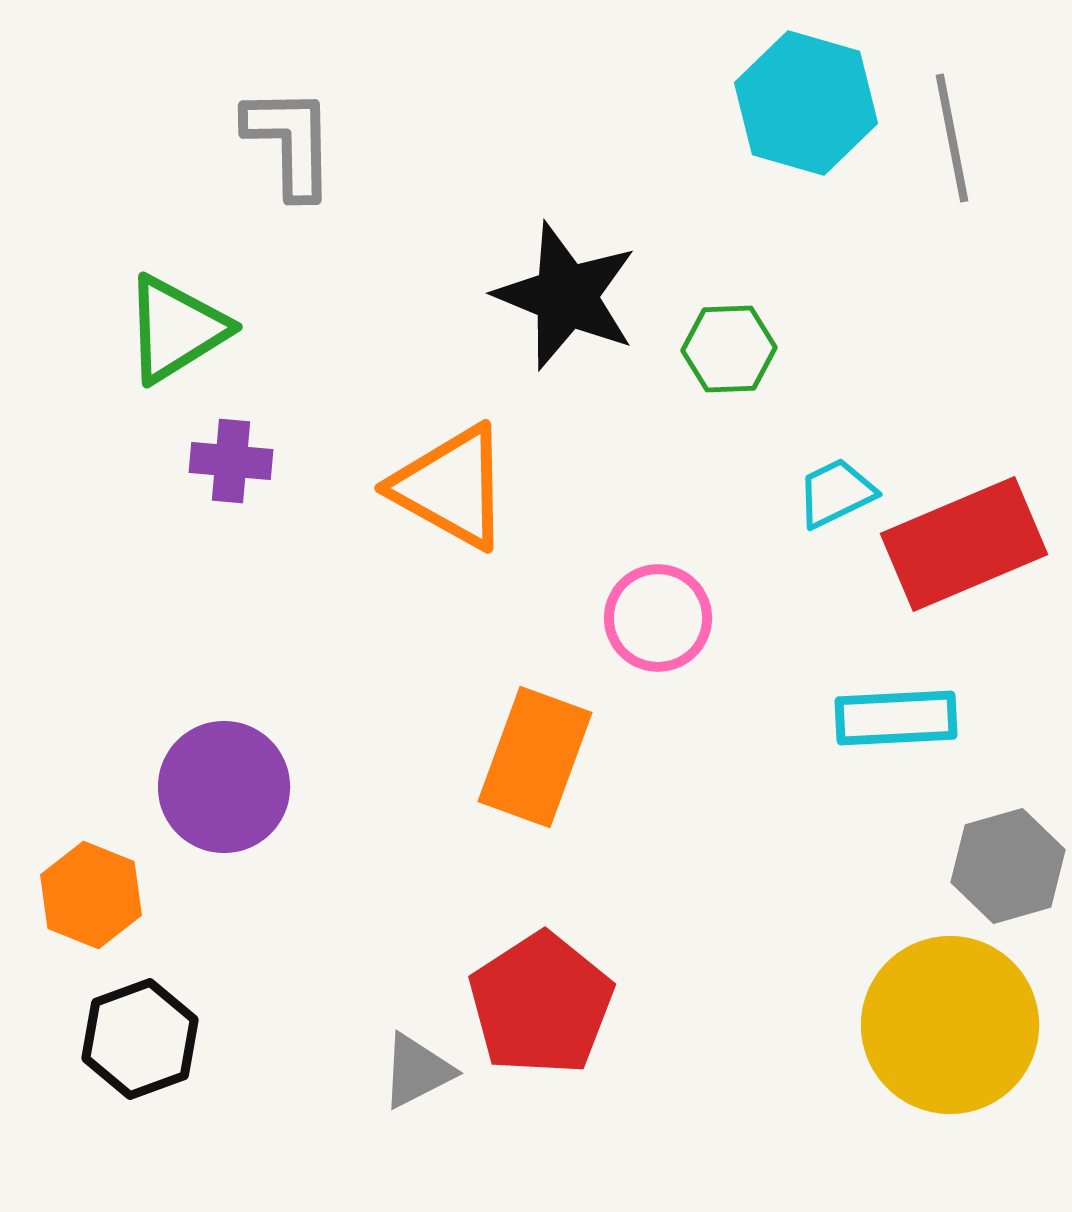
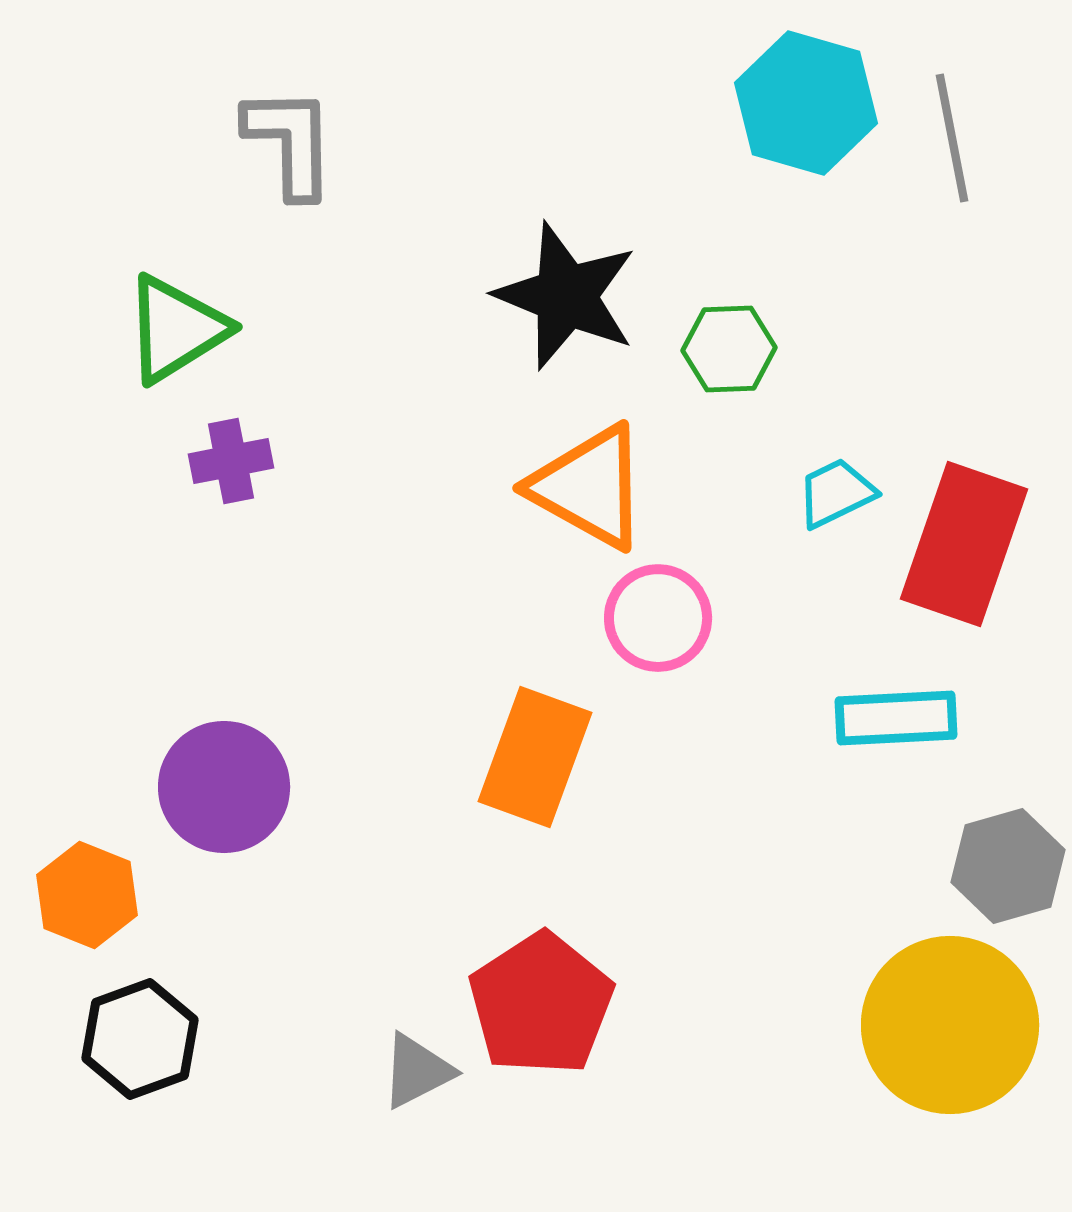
purple cross: rotated 16 degrees counterclockwise
orange triangle: moved 138 px right
red rectangle: rotated 48 degrees counterclockwise
orange hexagon: moved 4 px left
